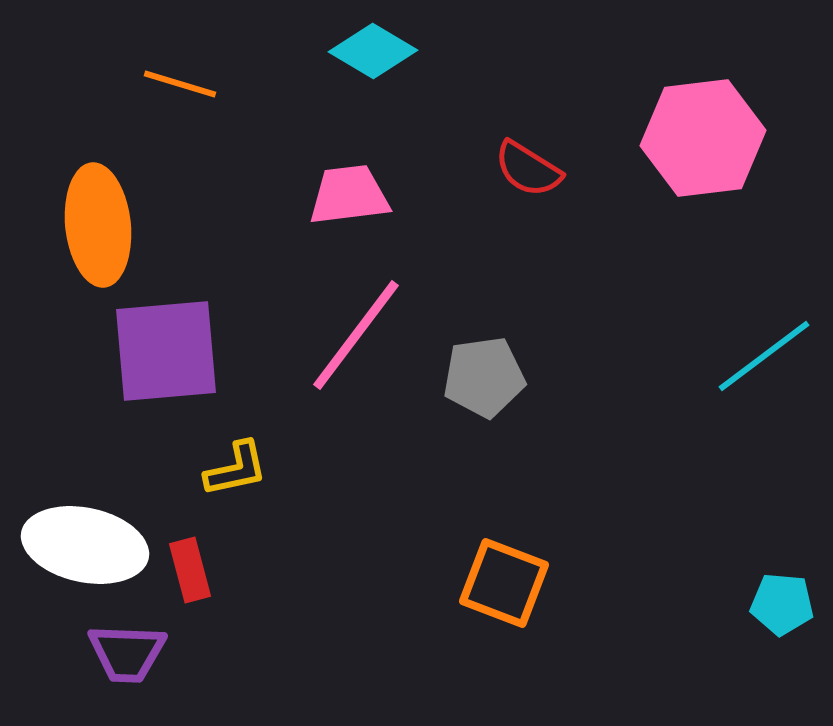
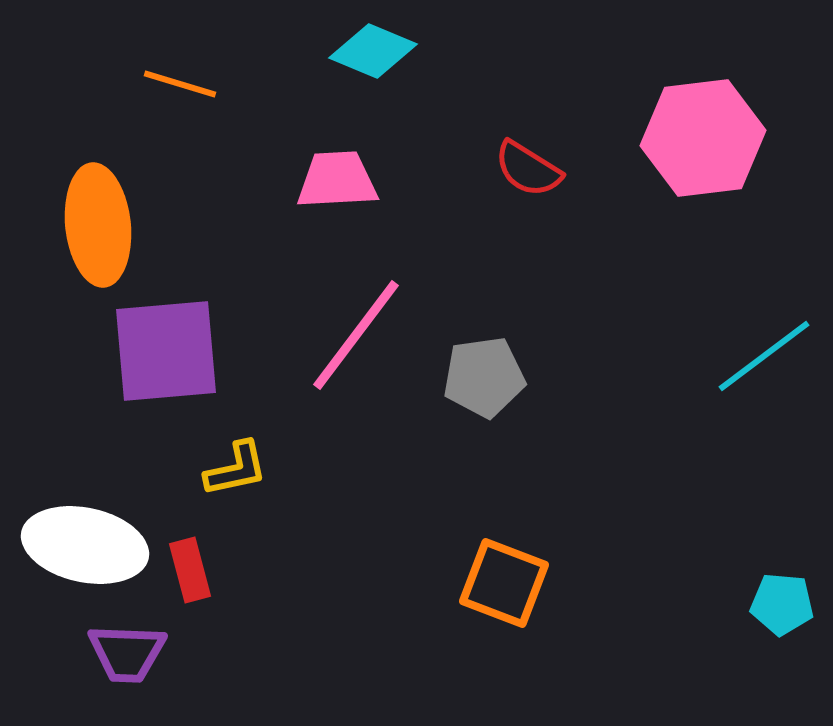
cyan diamond: rotated 8 degrees counterclockwise
pink trapezoid: moved 12 px left, 15 px up; rotated 4 degrees clockwise
